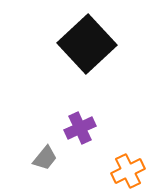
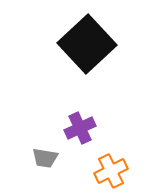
gray trapezoid: rotated 60 degrees clockwise
orange cross: moved 17 px left
